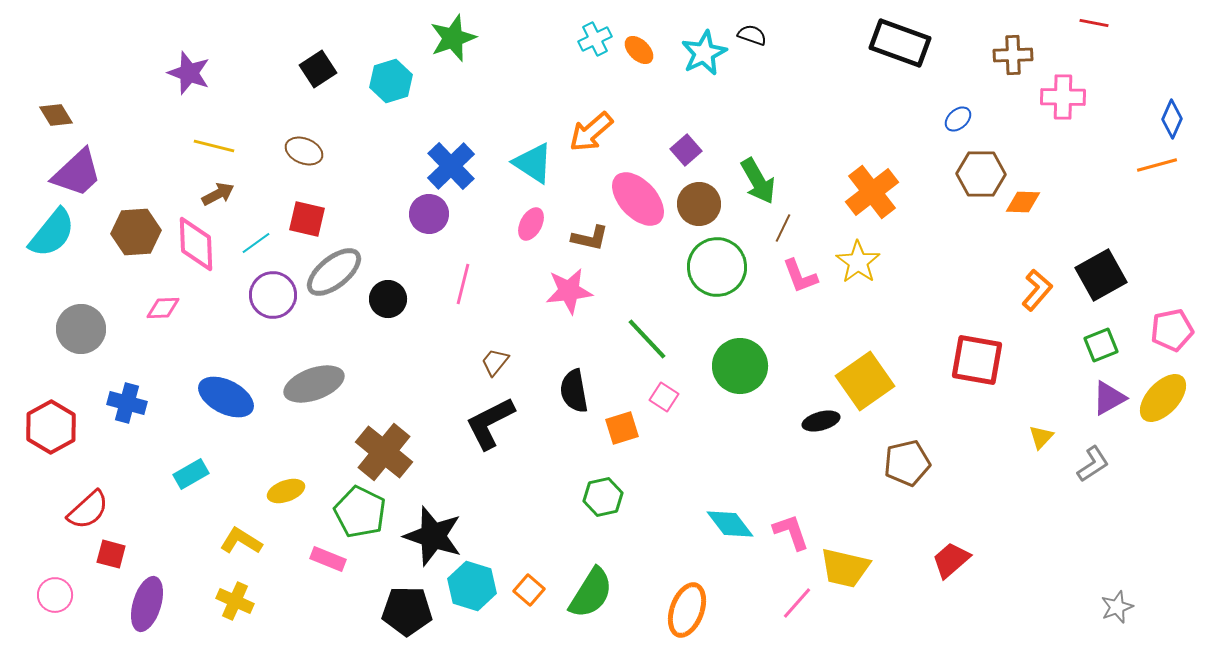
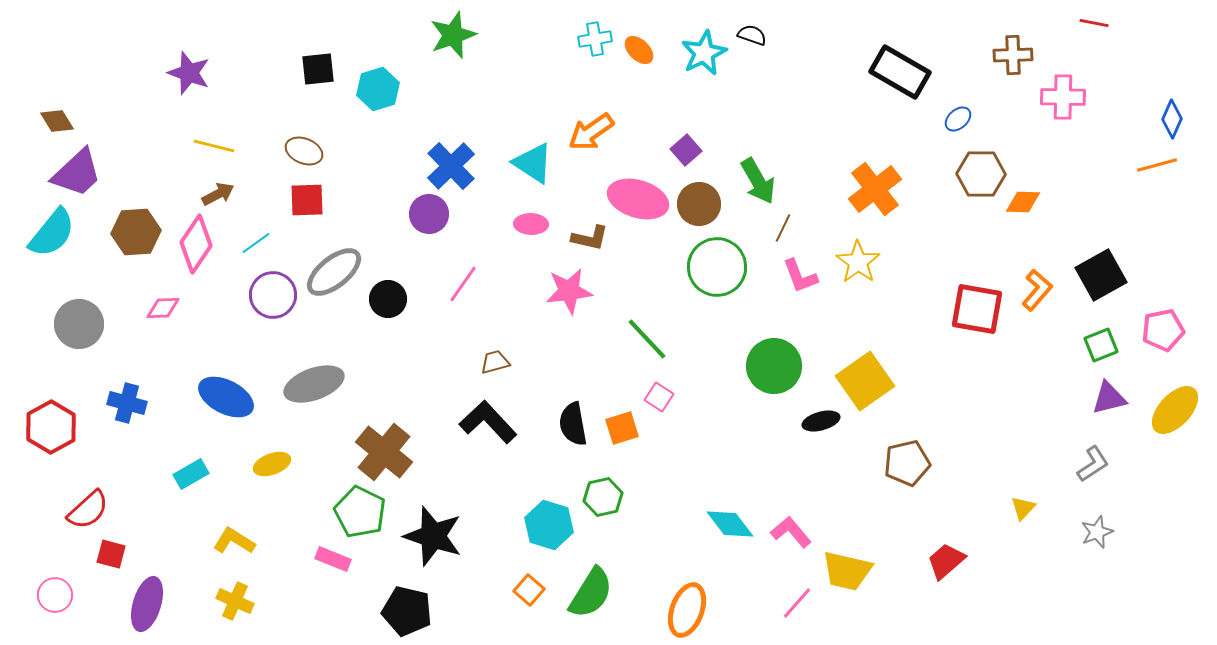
green star at (453, 38): moved 3 px up
cyan cross at (595, 39): rotated 16 degrees clockwise
black rectangle at (900, 43): moved 29 px down; rotated 10 degrees clockwise
black square at (318, 69): rotated 27 degrees clockwise
cyan hexagon at (391, 81): moved 13 px left, 8 px down
brown diamond at (56, 115): moved 1 px right, 6 px down
orange arrow at (591, 132): rotated 6 degrees clockwise
orange cross at (872, 192): moved 3 px right, 3 px up
pink ellipse at (638, 199): rotated 30 degrees counterclockwise
red square at (307, 219): moved 19 px up; rotated 15 degrees counterclockwise
pink ellipse at (531, 224): rotated 64 degrees clockwise
pink diamond at (196, 244): rotated 36 degrees clockwise
pink line at (463, 284): rotated 21 degrees clockwise
gray circle at (81, 329): moved 2 px left, 5 px up
pink pentagon at (1172, 330): moved 9 px left
red square at (977, 360): moved 51 px up
brown trapezoid at (495, 362): rotated 36 degrees clockwise
green circle at (740, 366): moved 34 px right
black semicircle at (574, 391): moved 1 px left, 33 px down
pink square at (664, 397): moved 5 px left
purple triangle at (1109, 398): rotated 15 degrees clockwise
yellow ellipse at (1163, 398): moved 12 px right, 12 px down
black L-shape at (490, 423): moved 2 px left, 1 px up; rotated 74 degrees clockwise
yellow triangle at (1041, 437): moved 18 px left, 71 px down
yellow ellipse at (286, 491): moved 14 px left, 27 px up
pink L-shape at (791, 532): rotated 21 degrees counterclockwise
yellow L-shape at (241, 541): moved 7 px left
pink rectangle at (328, 559): moved 5 px right
red trapezoid at (951, 560): moved 5 px left, 1 px down
yellow trapezoid at (845, 568): moved 2 px right, 3 px down
cyan hexagon at (472, 586): moved 77 px right, 61 px up
gray star at (1117, 607): moved 20 px left, 75 px up
black pentagon at (407, 611): rotated 12 degrees clockwise
